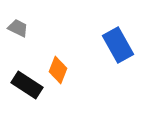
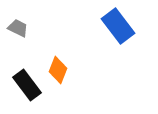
blue rectangle: moved 19 px up; rotated 8 degrees counterclockwise
black rectangle: rotated 20 degrees clockwise
